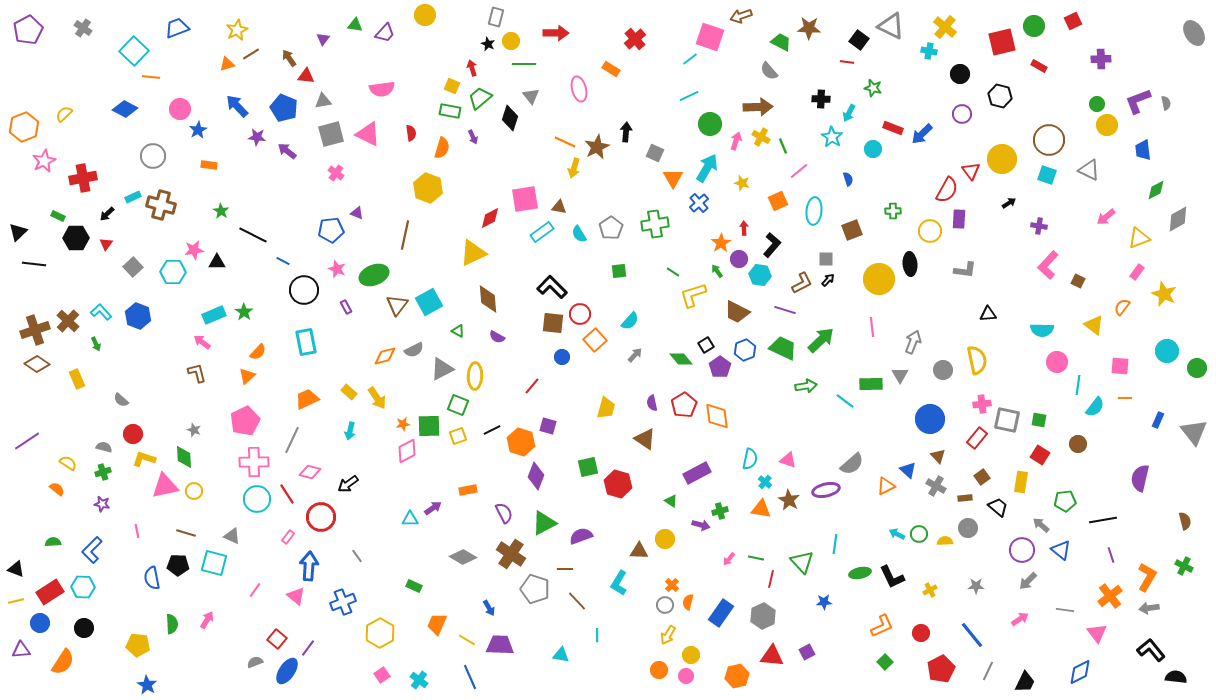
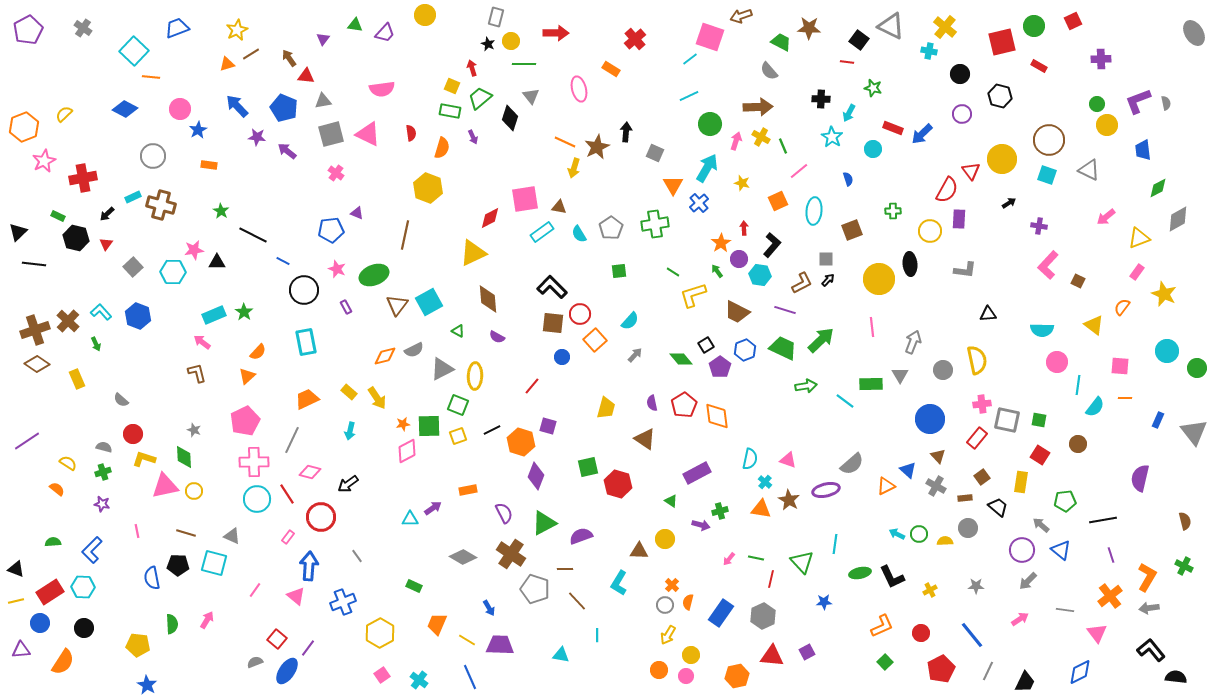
orange triangle at (673, 178): moved 7 px down
green diamond at (1156, 190): moved 2 px right, 2 px up
black hexagon at (76, 238): rotated 15 degrees clockwise
